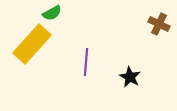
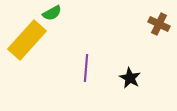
yellow rectangle: moved 5 px left, 4 px up
purple line: moved 6 px down
black star: moved 1 px down
